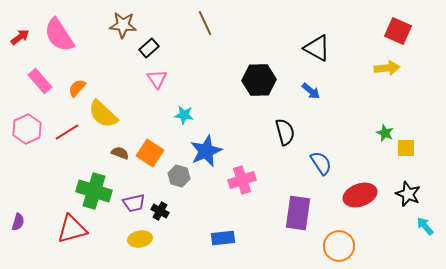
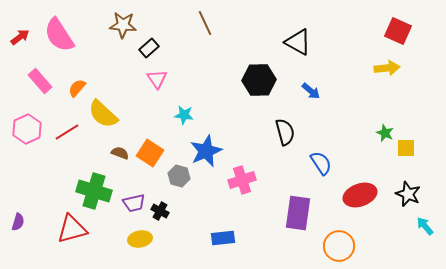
black triangle: moved 19 px left, 6 px up
